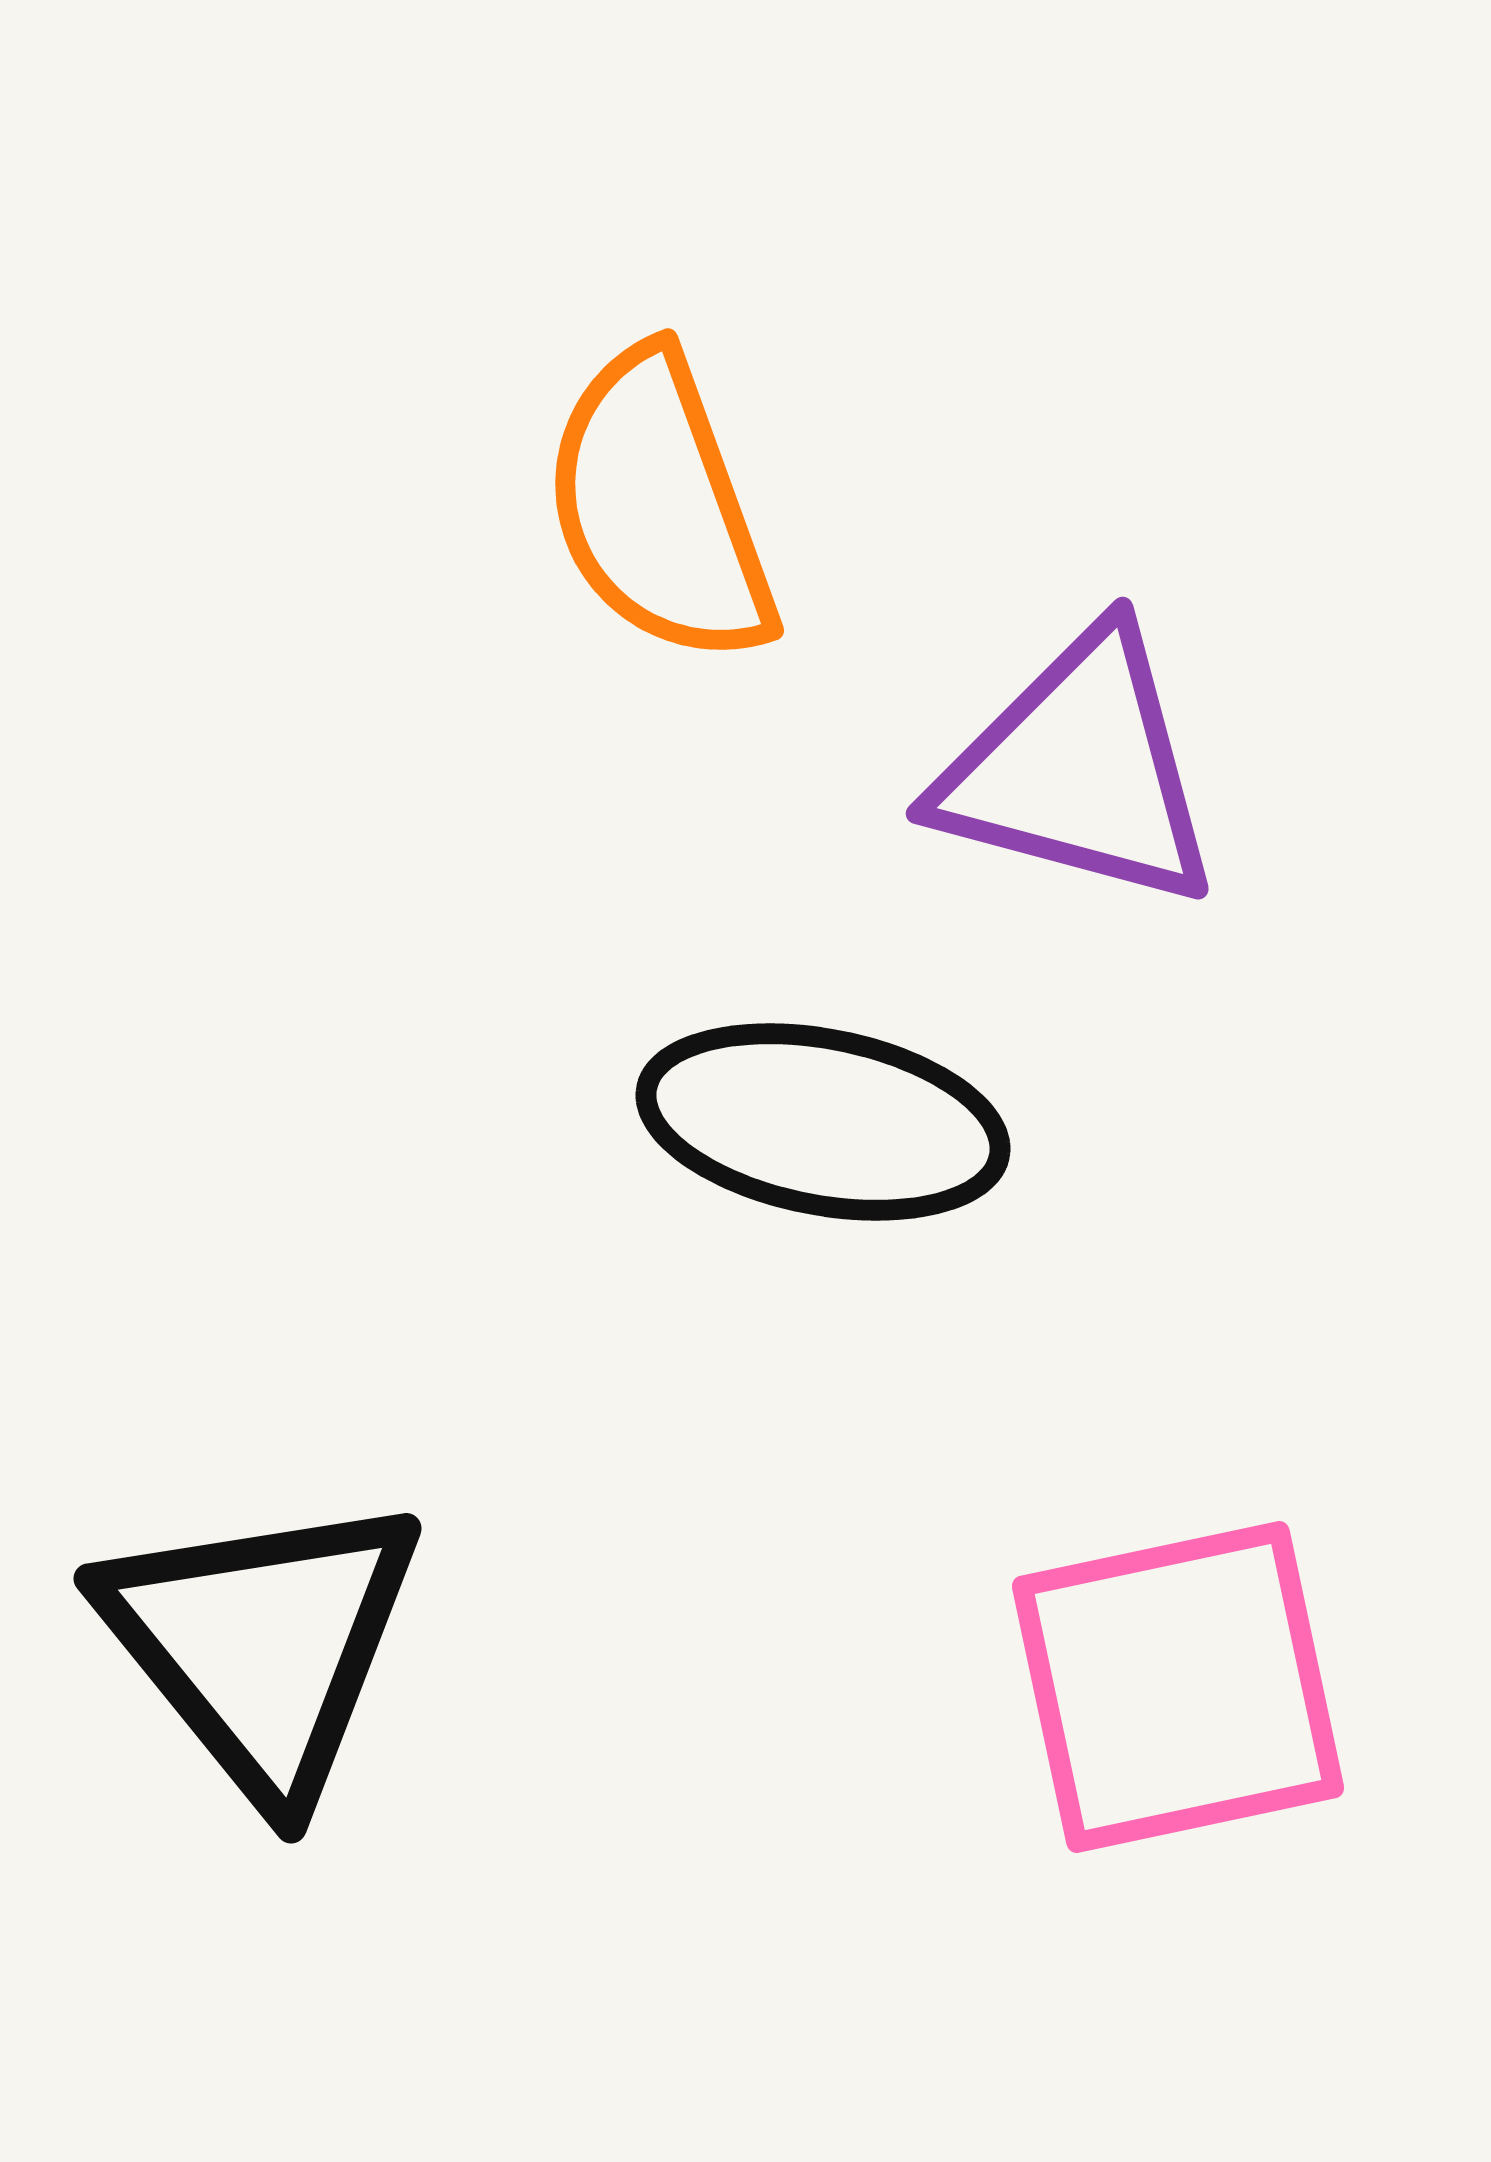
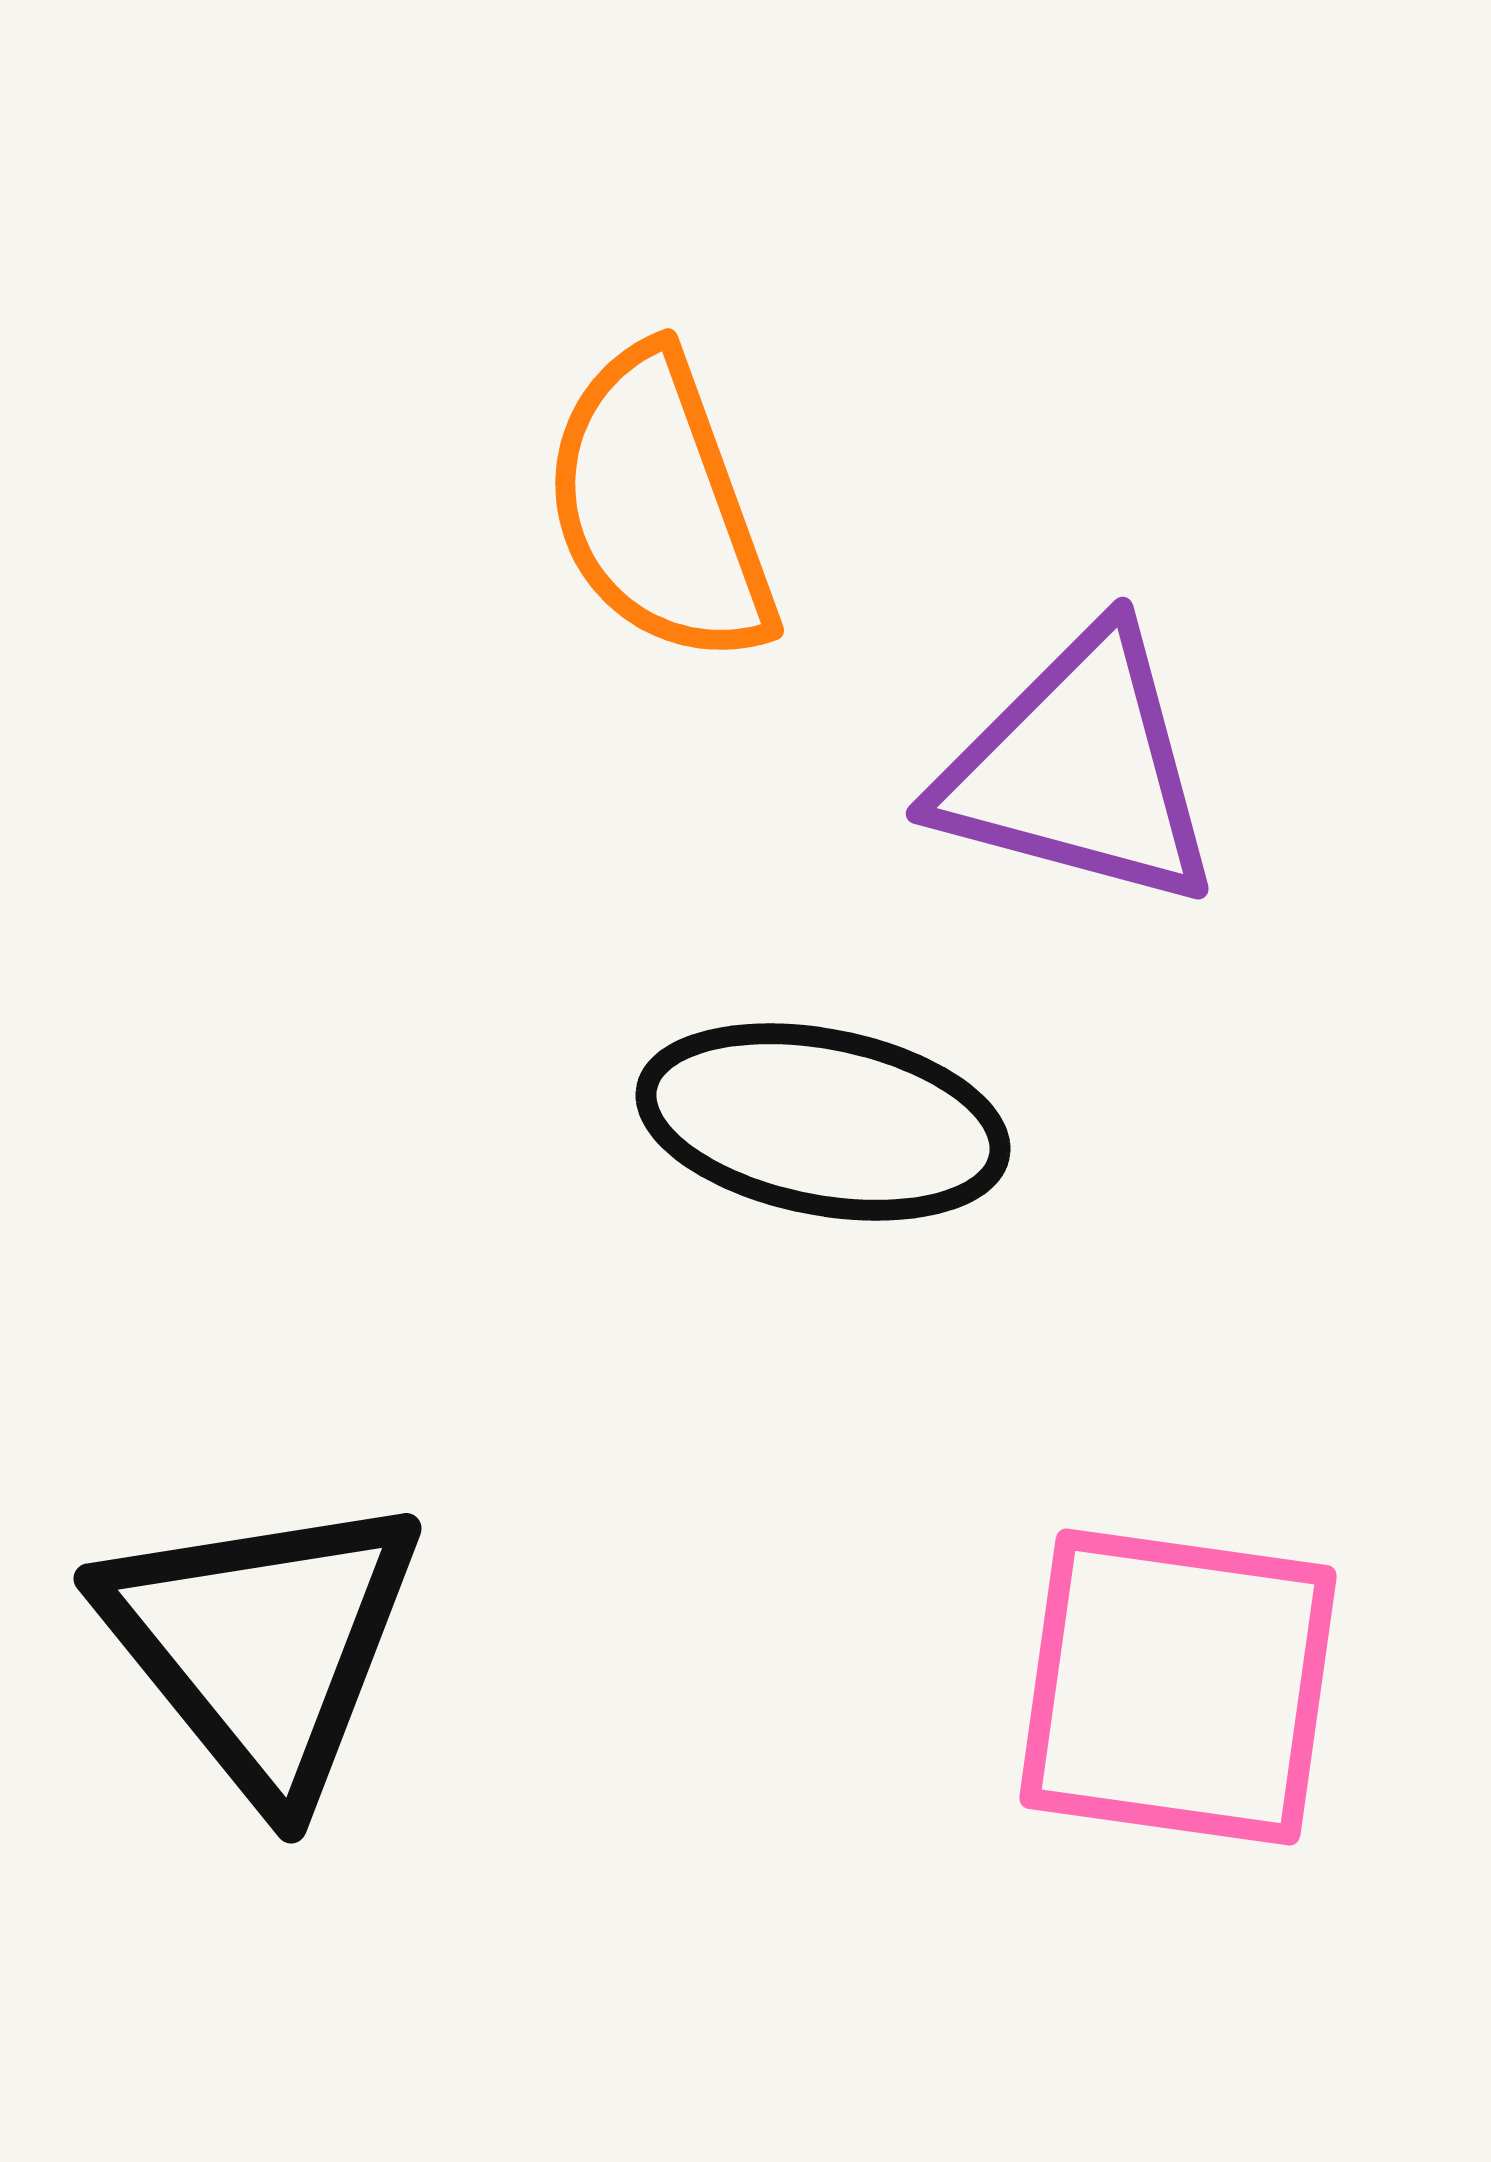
pink square: rotated 20 degrees clockwise
